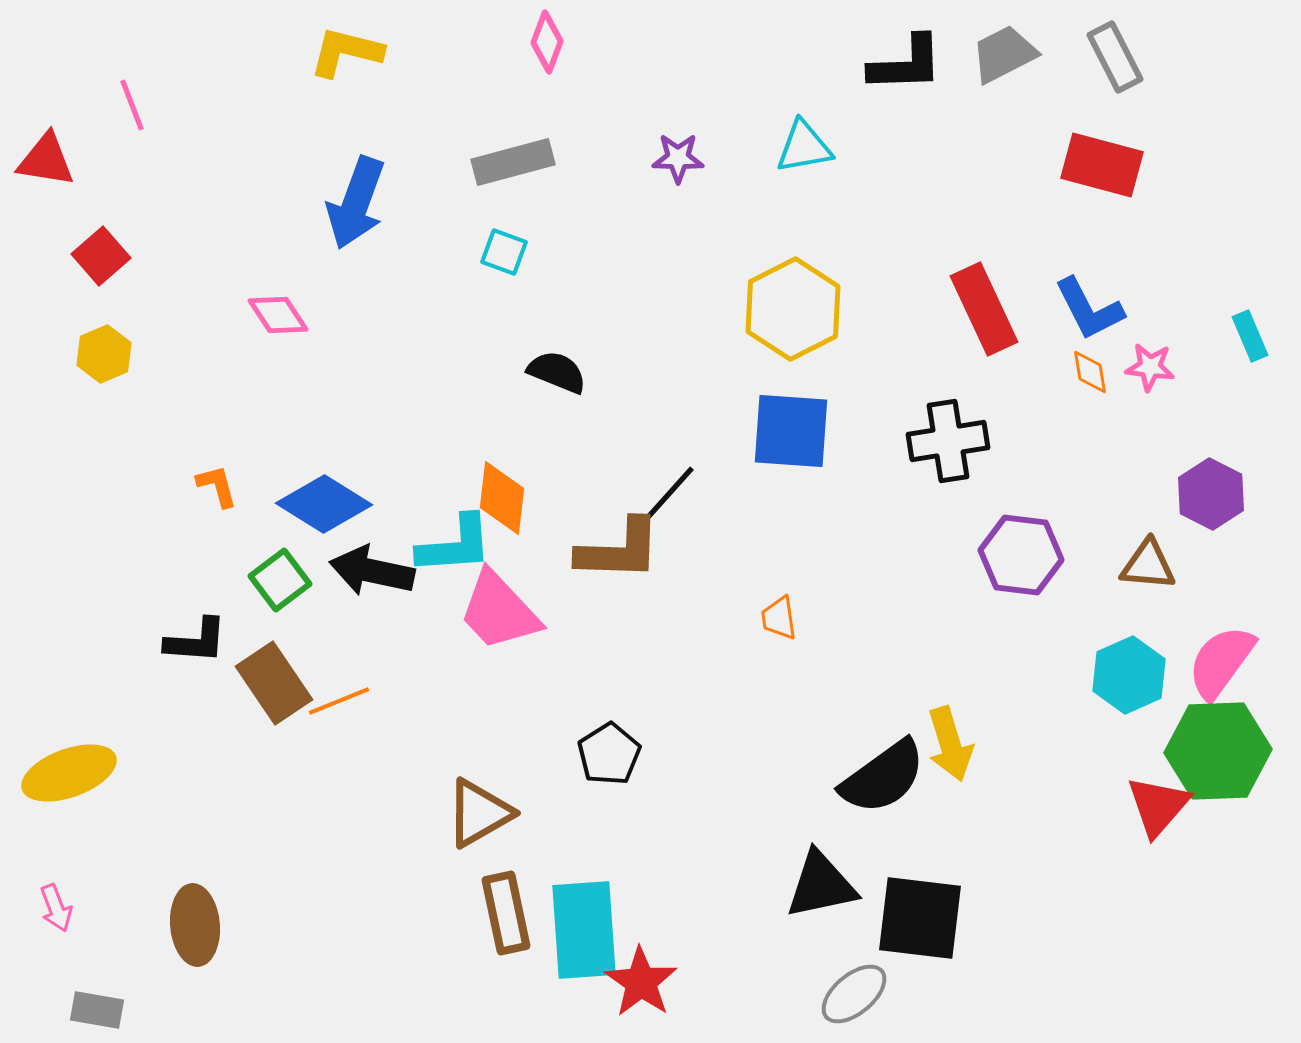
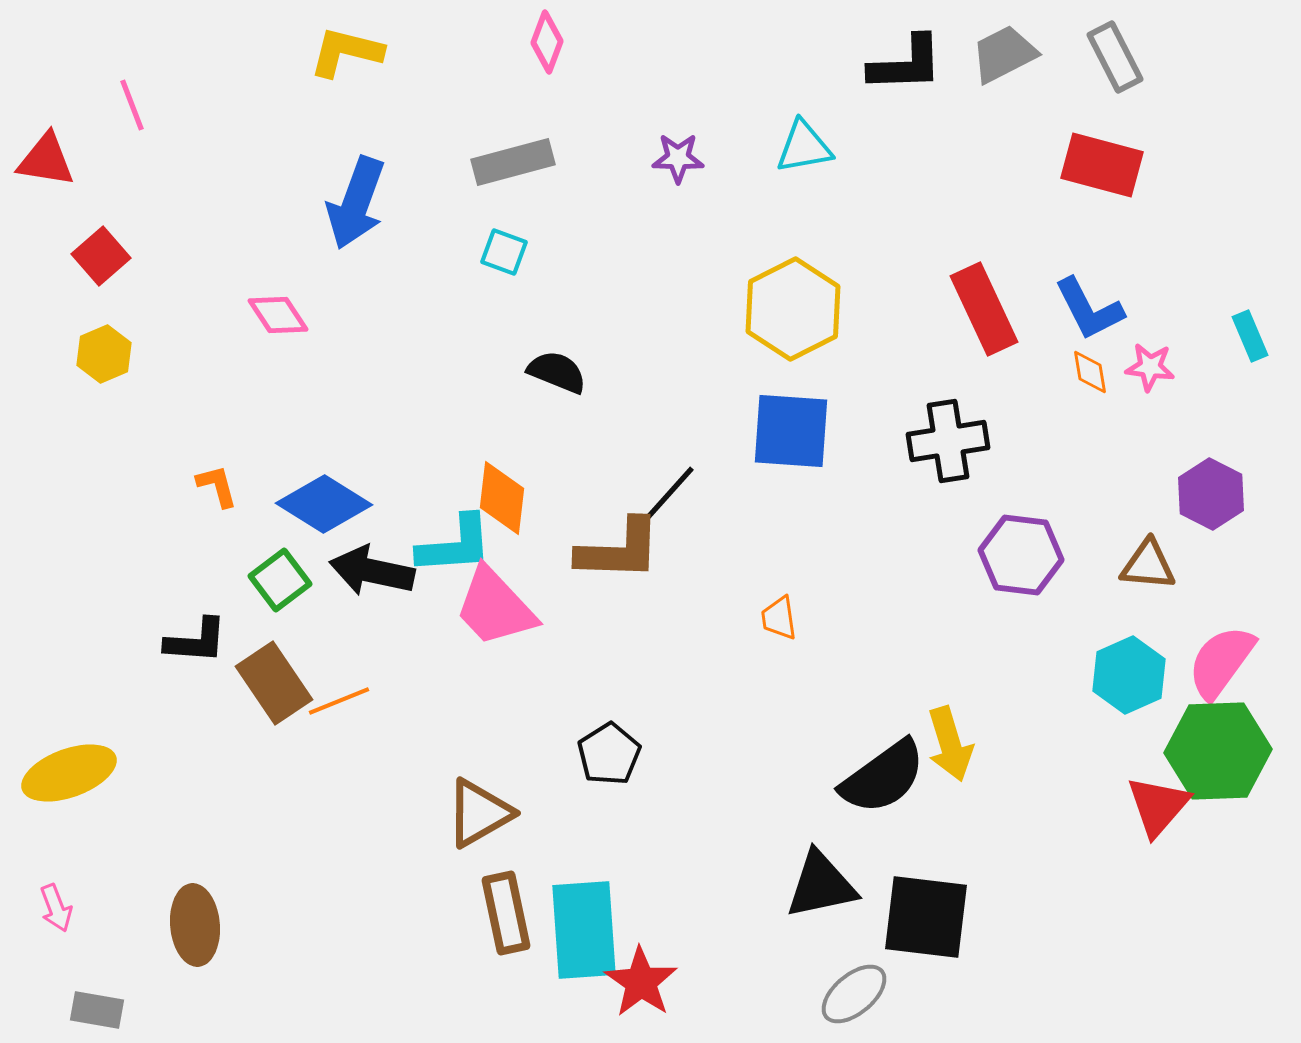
pink trapezoid at (499, 611): moved 4 px left, 4 px up
black square at (920, 918): moved 6 px right, 1 px up
